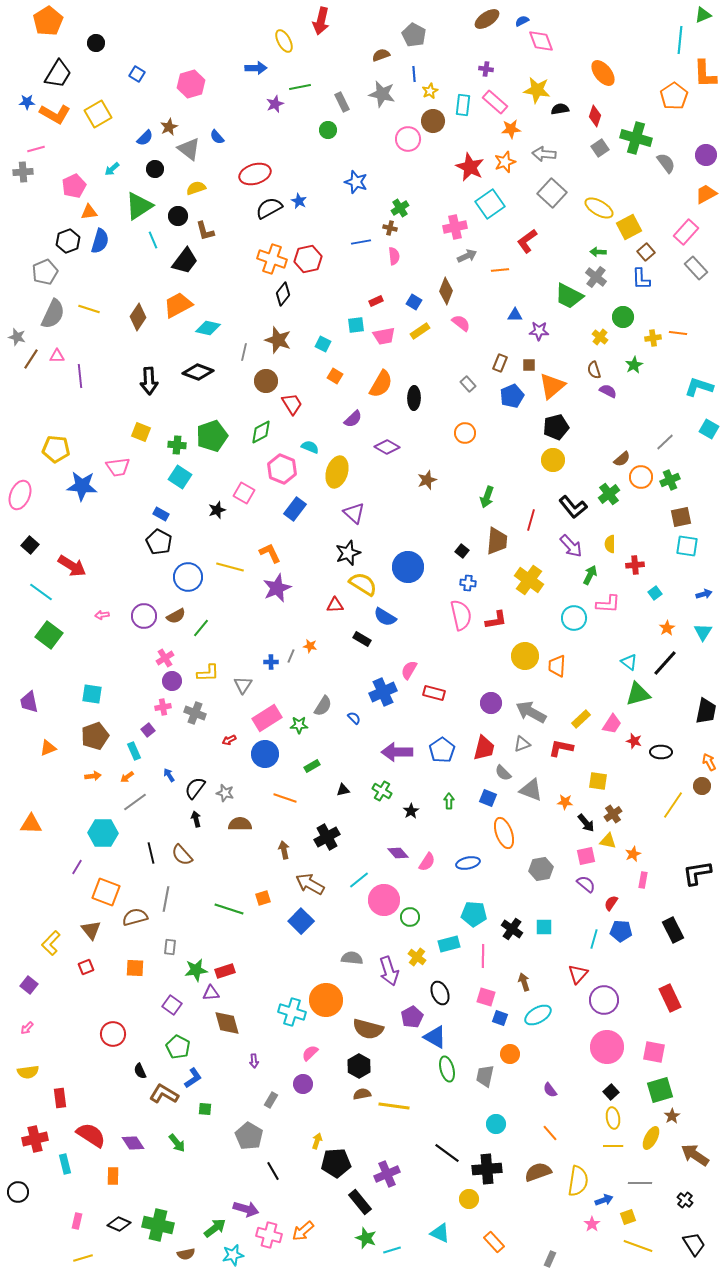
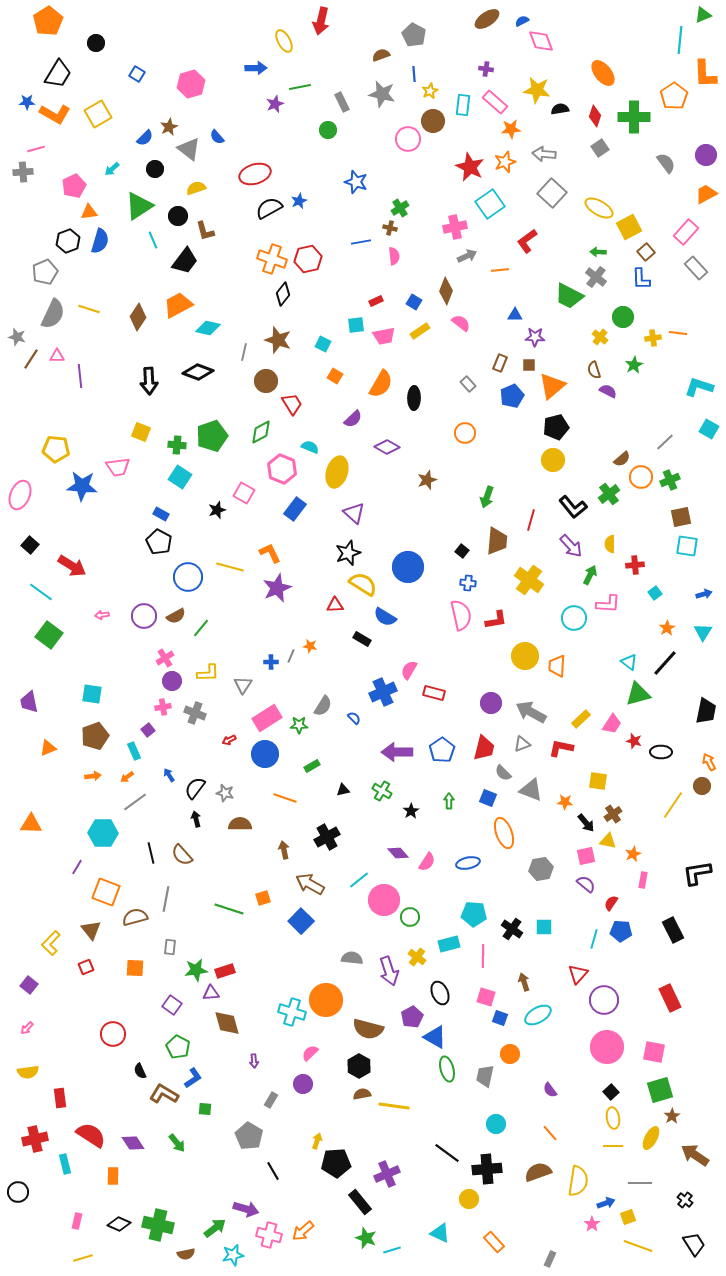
green cross at (636, 138): moved 2 px left, 21 px up; rotated 16 degrees counterclockwise
blue star at (299, 201): rotated 21 degrees clockwise
purple star at (539, 331): moved 4 px left, 6 px down
blue arrow at (604, 1200): moved 2 px right, 3 px down
